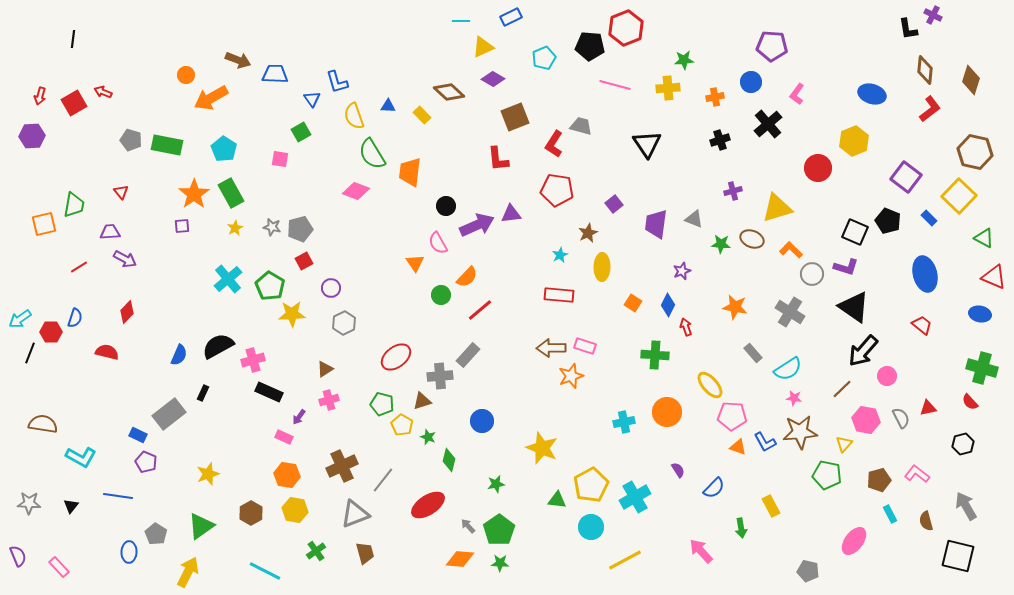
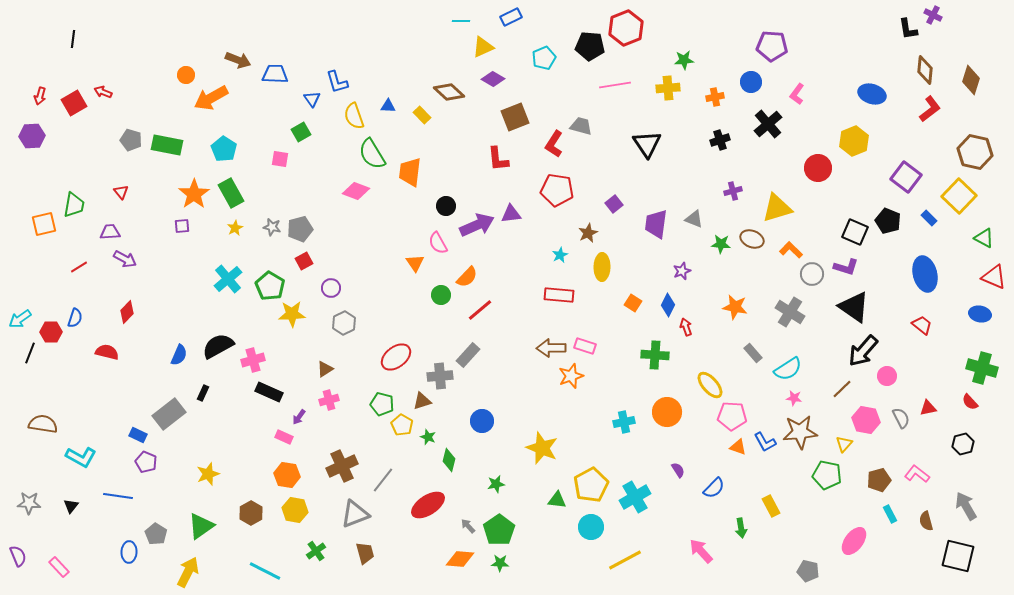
pink line at (615, 85): rotated 24 degrees counterclockwise
